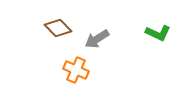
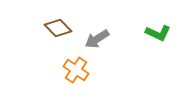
orange cross: rotated 10 degrees clockwise
